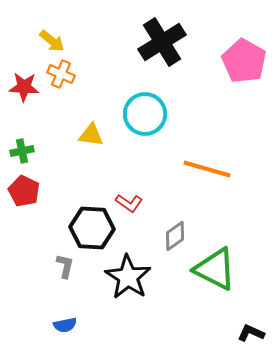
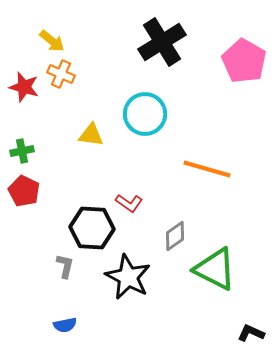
red star: rotated 12 degrees clockwise
black star: rotated 6 degrees counterclockwise
